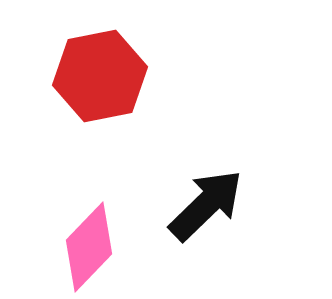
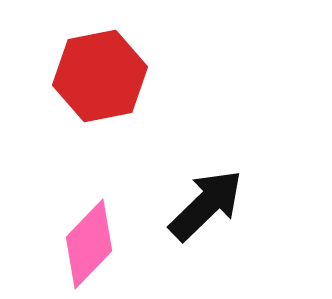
pink diamond: moved 3 px up
